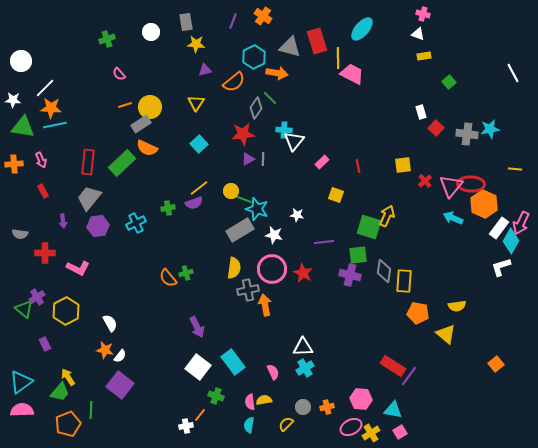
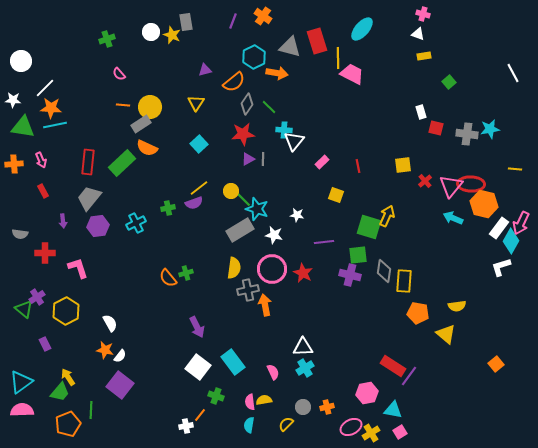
yellow star at (196, 44): moved 24 px left, 9 px up; rotated 18 degrees clockwise
green line at (270, 98): moved 1 px left, 9 px down
orange line at (125, 105): moved 2 px left; rotated 24 degrees clockwise
gray diamond at (256, 108): moved 9 px left, 4 px up
red square at (436, 128): rotated 28 degrees counterclockwise
green line at (243, 199): rotated 24 degrees clockwise
orange hexagon at (484, 204): rotated 12 degrees counterclockwise
pink L-shape at (78, 268): rotated 135 degrees counterclockwise
pink hexagon at (361, 399): moved 6 px right, 6 px up; rotated 15 degrees counterclockwise
